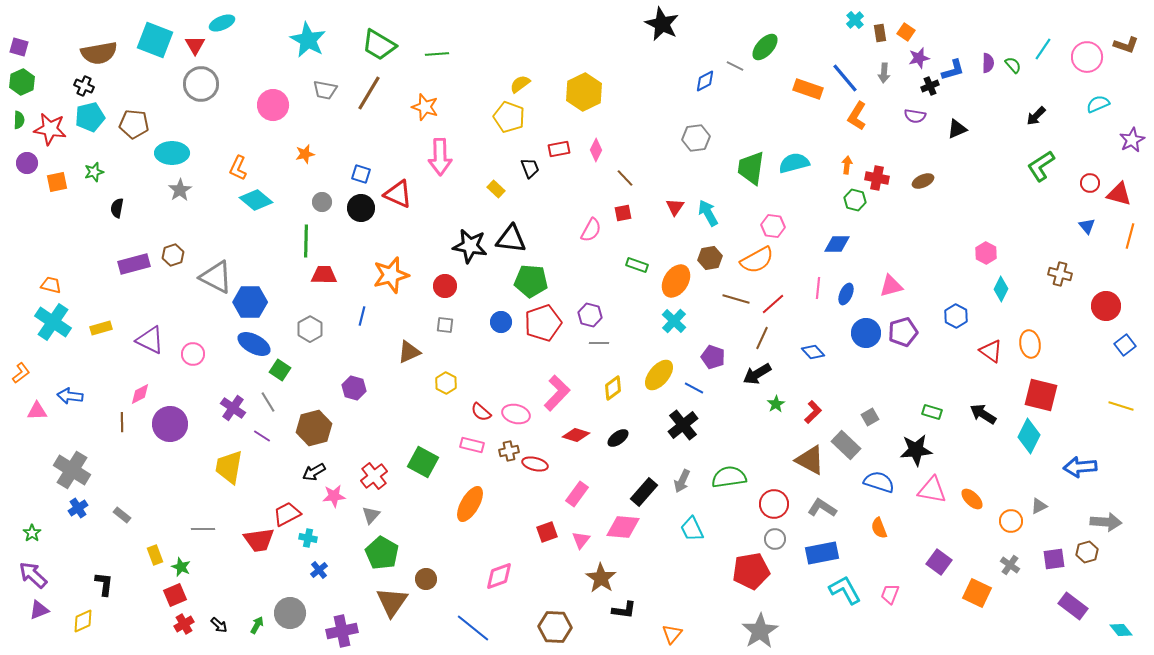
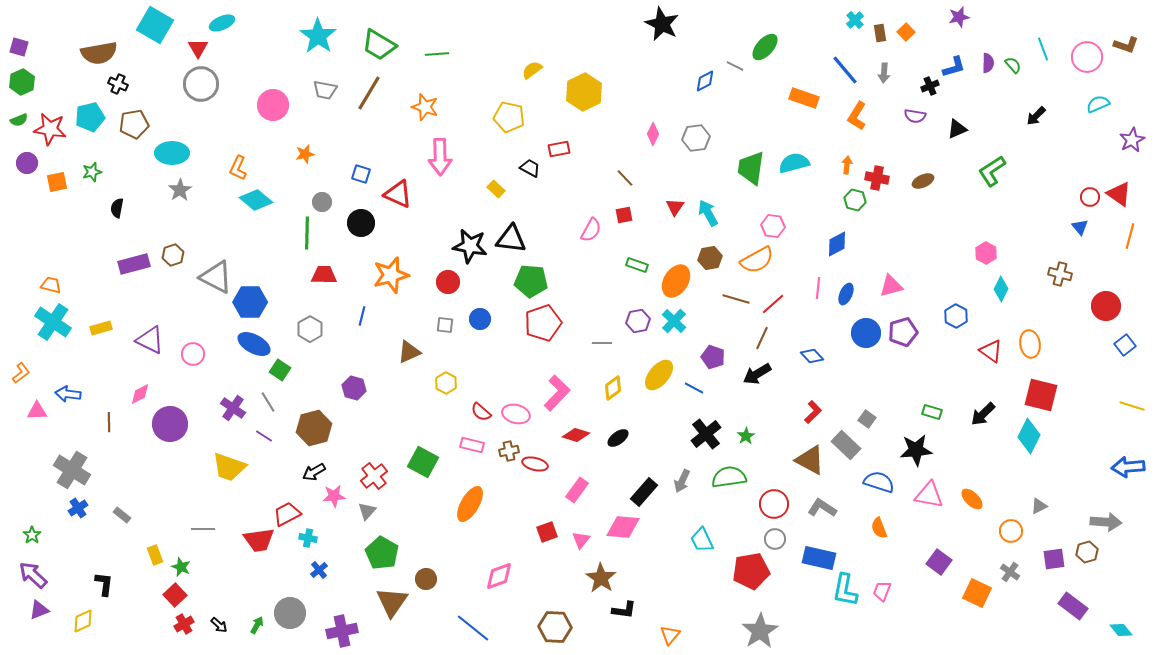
orange square at (906, 32): rotated 12 degrees clockwise
cyan square at (155, 40): moved 15 px up; rotated 9 degrees clockwise
cyan star at (308, 40): moved 10 px right, 4 px up; rotated 6 degrees clockwise
red triangle at (195, 45): moved 3 px right, 3 px down
cyan line at (1043, 49): rotated 55 degrees counterclockwise
purple star at (919, 58): moved 40 px right, 41 px up
blue L-shape at (953, 70): moved 1 px right, 3 px up
blue line at (845, 78): moved 8 px up
yellow semicircle at (520, 84): moved 12 px right, 14 px up
black cross at (84, 86): moved 34 px right, 2 px up
orange rectangle at (808, 89): moved 4 px left, 9 px down
yellow pentagon at (509, 117): rotated 8 degrees counterclockwise
green semicircle at (19, 120): rotated 66 degrees clockwise
brown pentagon at (134, 124): rotated 16 degrees counterclockwise
pink diamond at (596, 150): moved 57 px right, 16 px up
green L-shape at (1041, 166): moved 49 px left, 5 px down
black trapezoid at (530, 168): rotated 40 degrees counterclockwise
green star at (94, 172): moved 2 px left
red circle at (1090, 183): moved 14 px down
red triangle at (1119, 194): rotated 20 degrees clockwise
black circle at (361, 208): moved 15 px down
red square at (623, 213): moved 1 px right, 2 px down
blue triangle at (1087, 226): moved 7 px left, 1 px down
green line at (306, 241): moved 1 px right, 8 px up
blue diamond at (837, 244): rotated 28 degrees counterclockwise
red circle at (445, 286): moved 3 px right, 4 px up
purple hexagon at (590, 315): moved 48 px right, 6 px down; rotated 25 degrees counterclockwise
blue circle at (501, 322): moved 21 px left, 3 px up
gray line at (599, 343): moved 3 px right
blue diamond at (813, 352): moved 1 px left, 4 px down
blue arrow at (70, 396): moved 2 px left, 2 px up
green star at (776, 404): moved 30 px left, 32 px down
yellow line at (1121, 406): moved 11 px right
black arrow at (983, 414): rotated 76 degrees counterclockwise
gray square at (870, 417): moved 3 px left, 2 px down; rotated 24 degrees counterclockwise
brown line at (122, 422): moved 13 px left
black cross at (683, 425): moved 23 px right, 9 px down
purple line at (262, 436): moved 2 px right
yellow trapezoid at (229, 467): rotated 81 degrees counterclockwise
blue arrow at (1080, 467): moved 48 px right
pink triangle at (932, 490): moved 3 px left, 5 px down
pink rectangle at (577, 494): moved 4 px up
gray triangle at (371, 515): moved 4 px left, 4 px up
orange circle at (1011, 521): moved 10 px down
cyan trapezoid at (692, 529): moved 10 px right, 11 px down
green star at (32, 533): moved 2 px down
blue rectangle at (822, 553): moved 3 px left, 5 px down; rotated 24 degrees clockwise
gray cross at (1010, 565): moved 7 px down
cyan L-shape at (845, 590): rotated 140 degrees counterclockwise
pink trapezoid at (890, 594): moved 8 px left, 3 px up
red square at (175, 595): rotated 20 degrees counterclockwise
orange triangle at (672, 634): moved 2 px left, 1 px down
